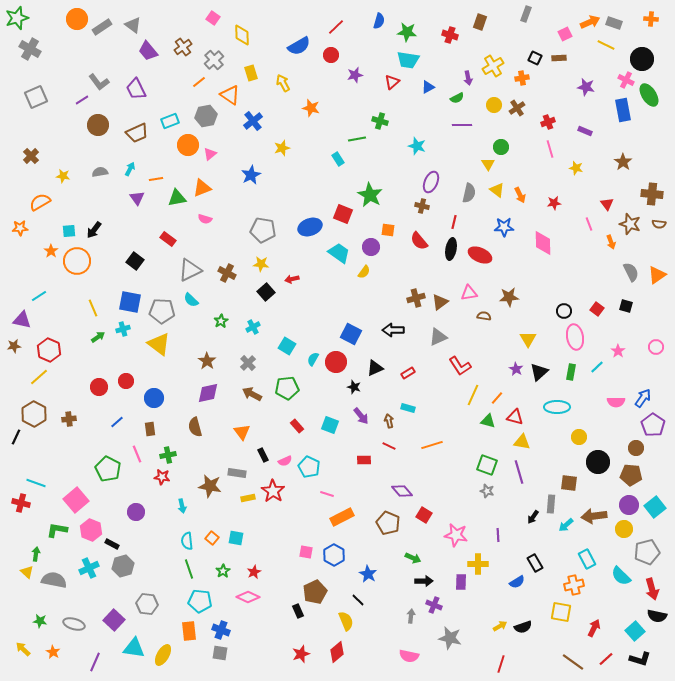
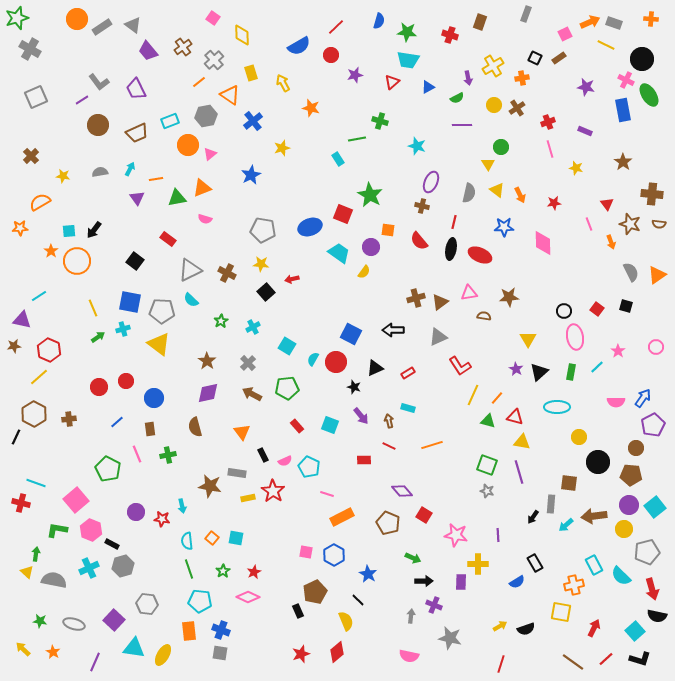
brown rectangle at (559, 58): rotated 32 degrees counterclockwise
purple pentagon at (653, 425): rotated 10 degrees clockwise
red star at (162, 477): moved 42 px down
cyan rectangle at (587, 559): moved 7 px right, 6 px down
black semicircle at (523, 627): moved 3 px right, 2 px down
